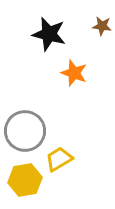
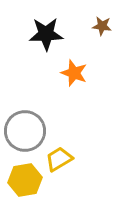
black star: moved 3 px left; rotated 16 degrees counterclockwise
